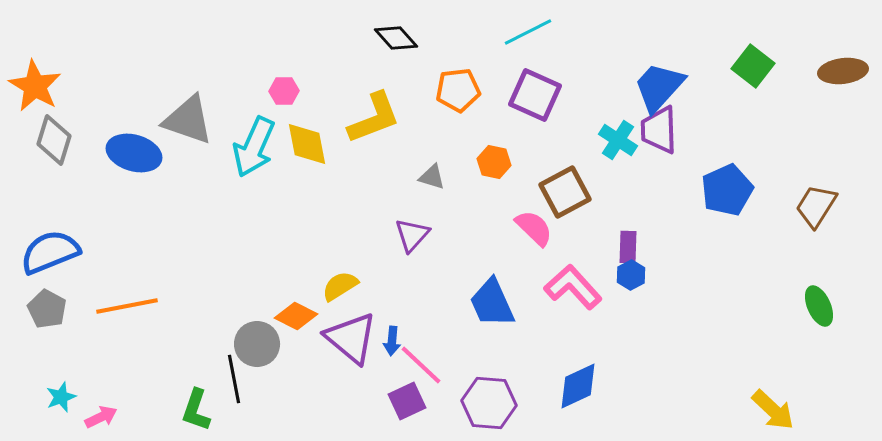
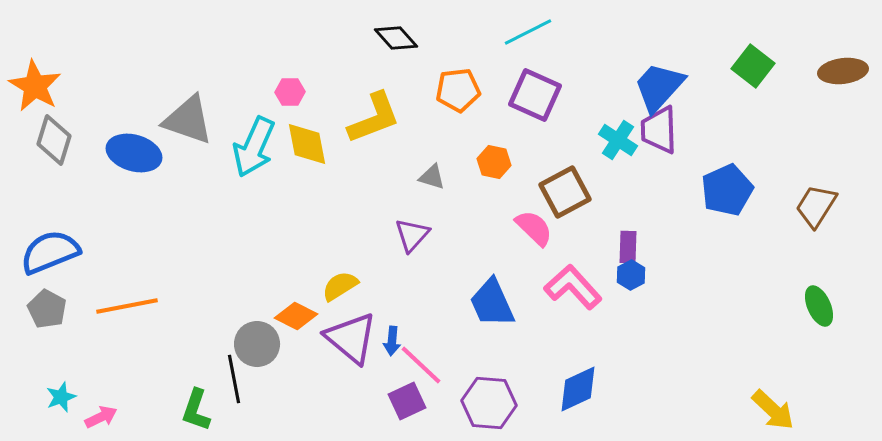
pink hexagon at (284, 91): moved 6 px right, 1 px down
blue diamond at (578, 386): moved 3 px down
